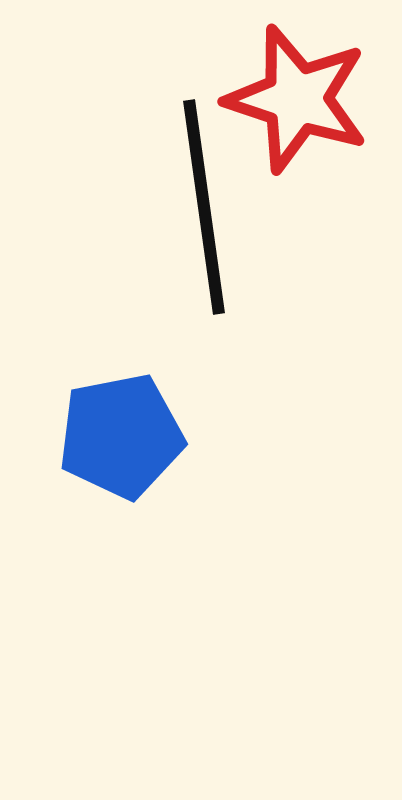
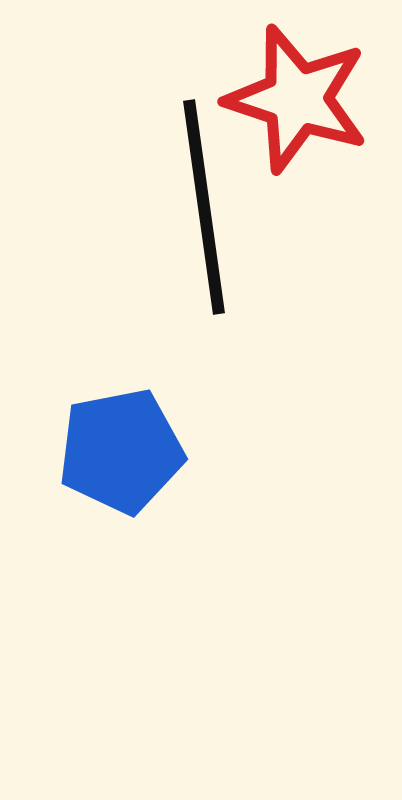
blue pentagon: moved 15 px down
